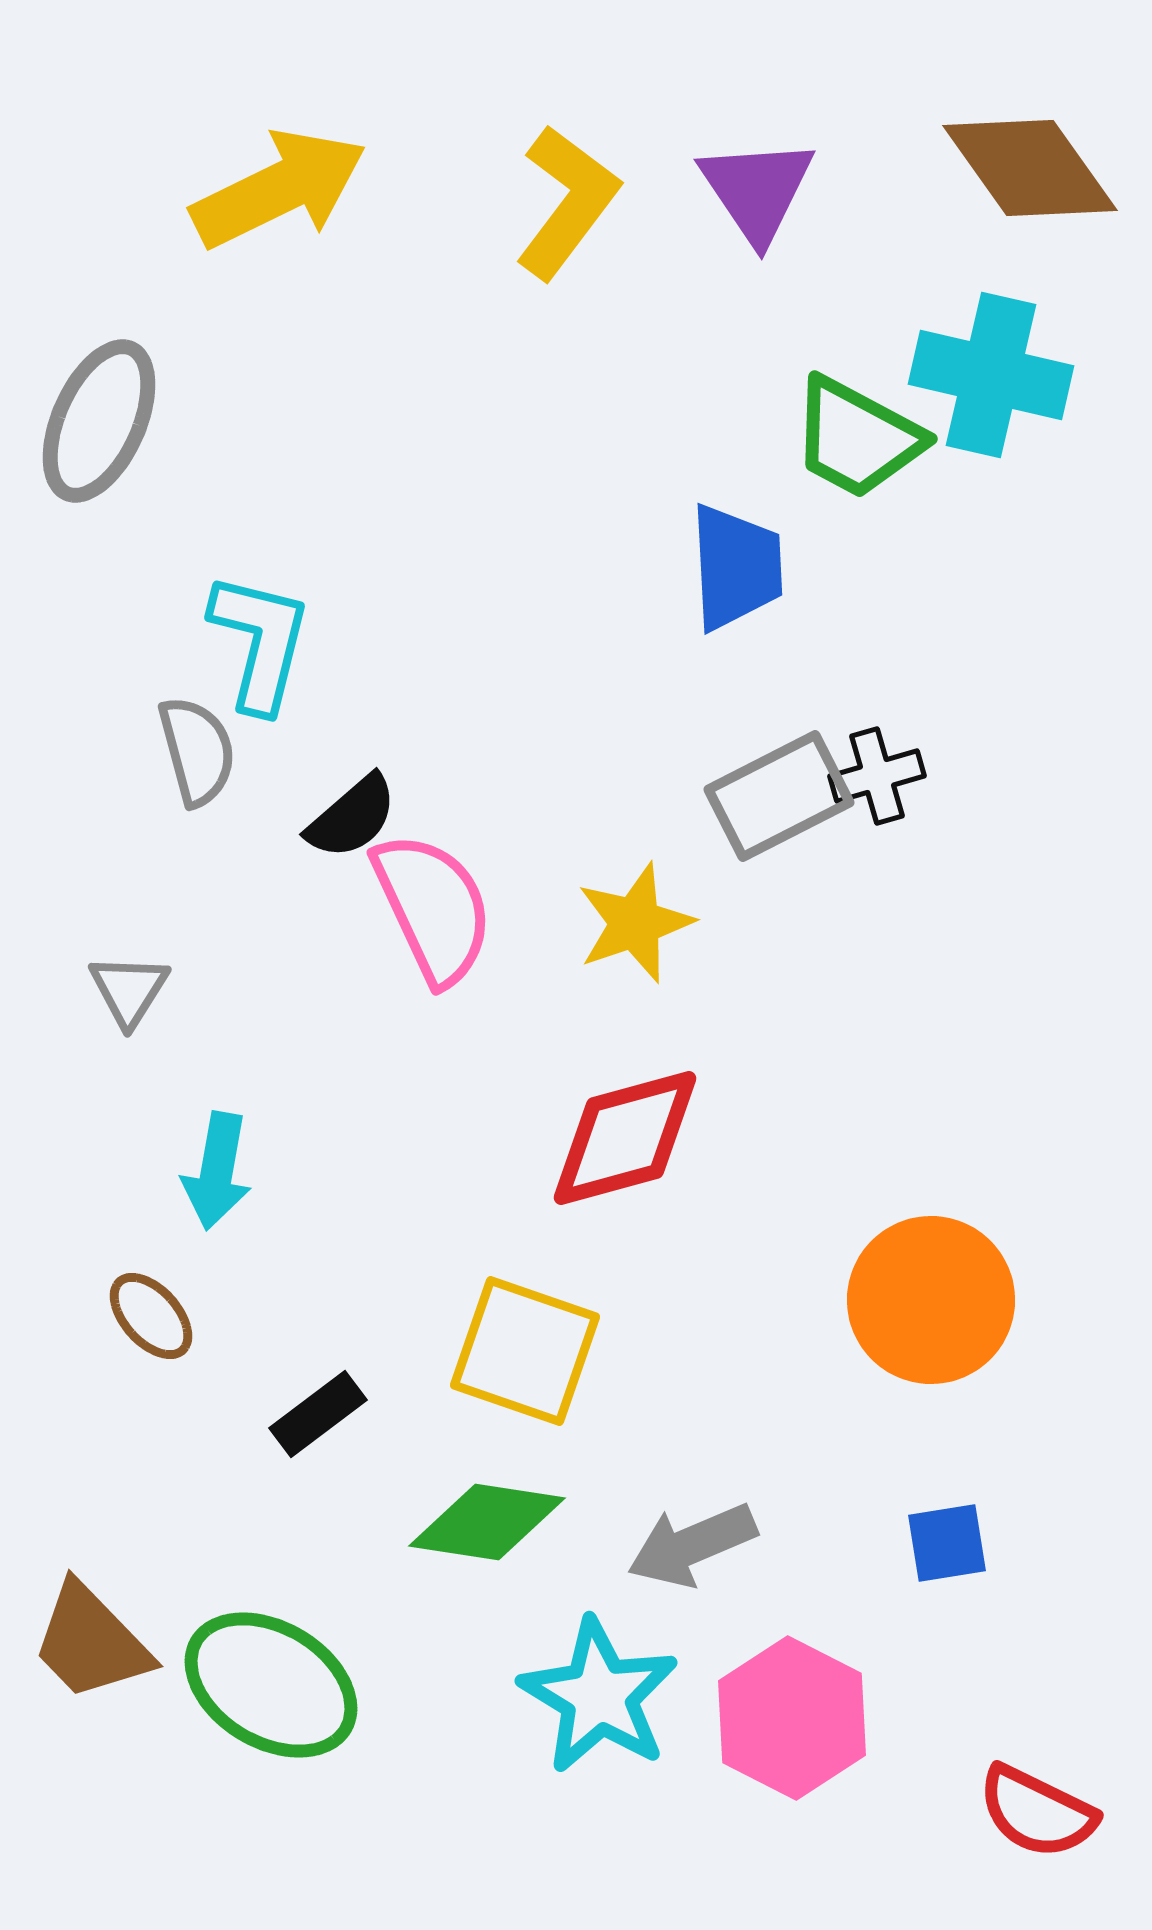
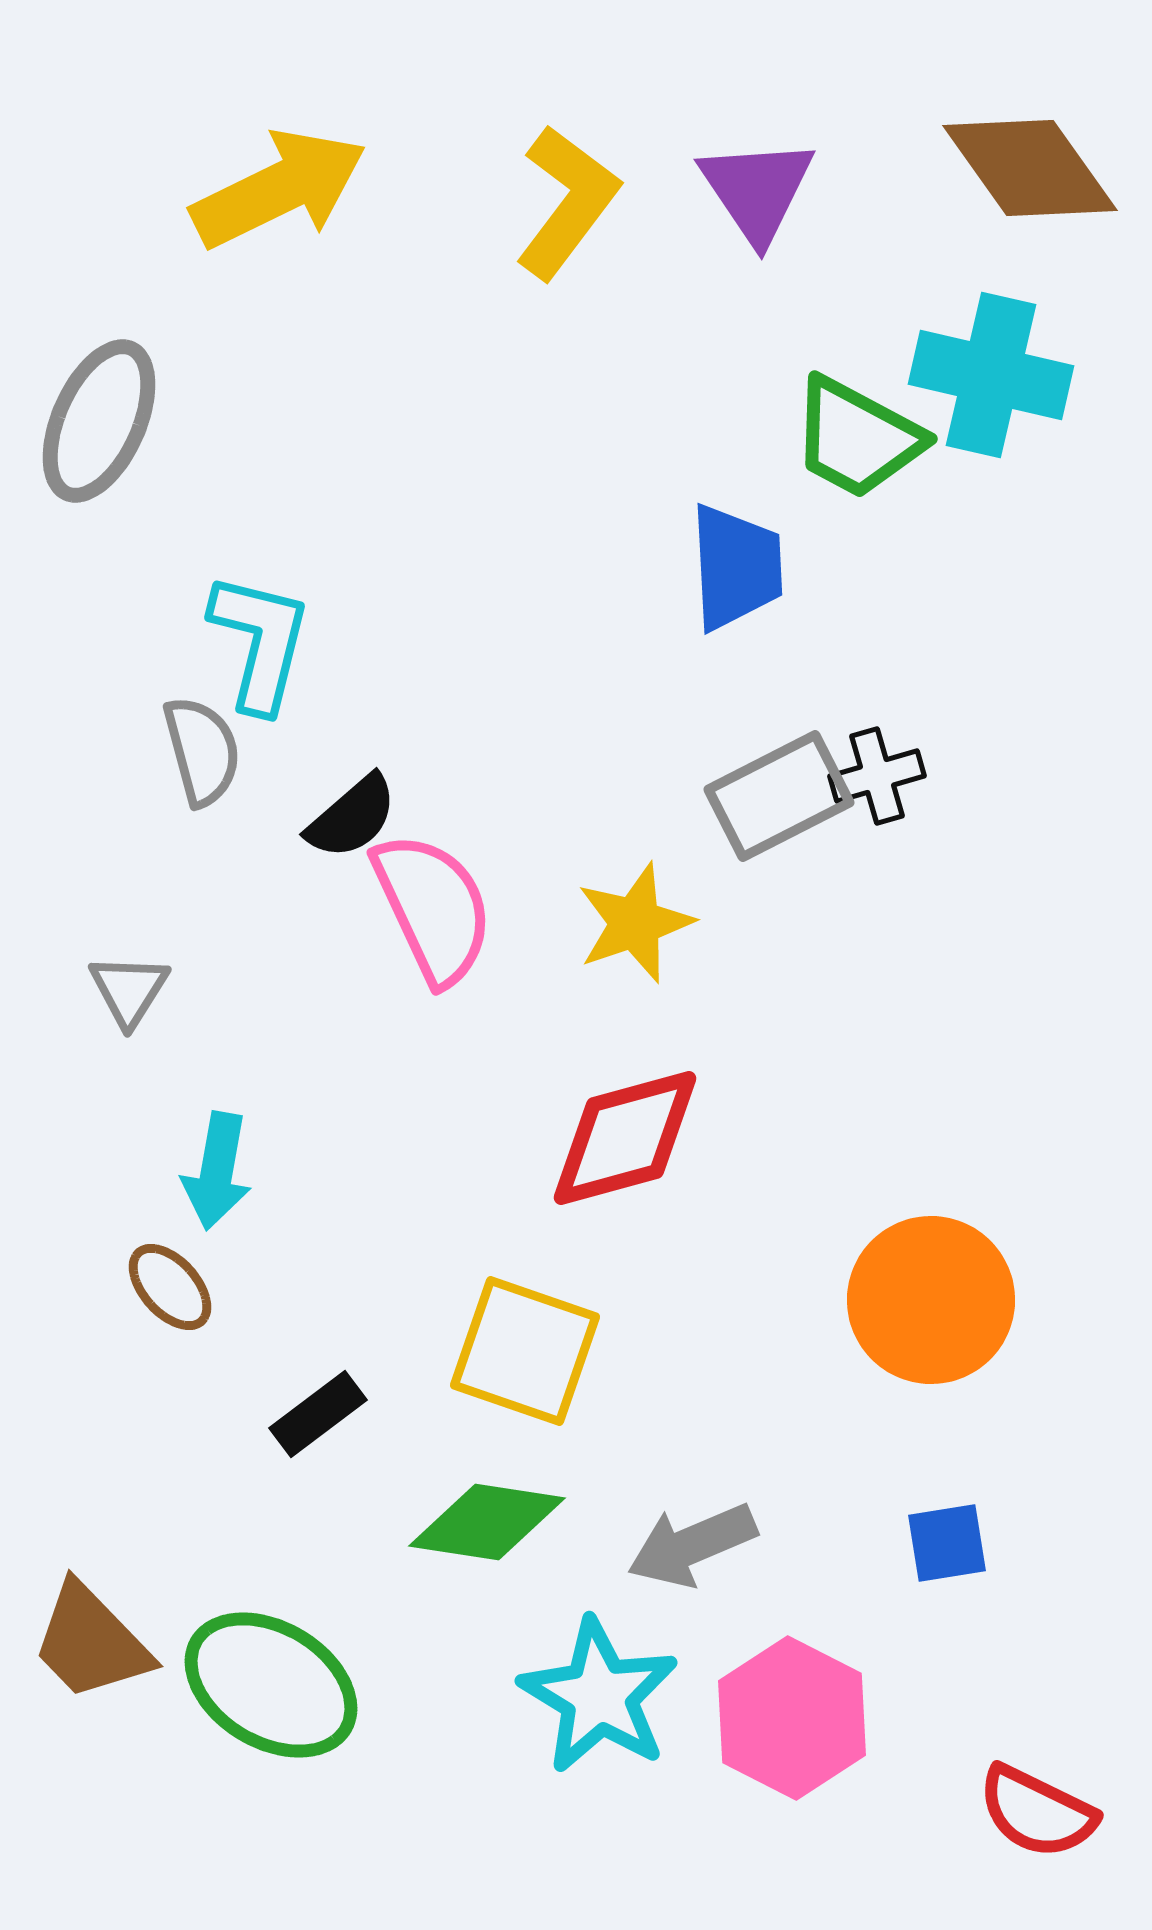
gray semicircle: moved 5 px right
brown ellipse: moved 19 px right, 29 px up
